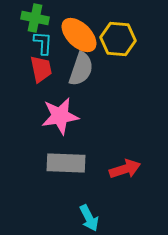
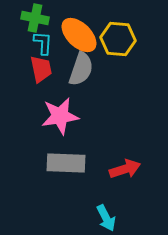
cyan arrow: moved 17 px right
